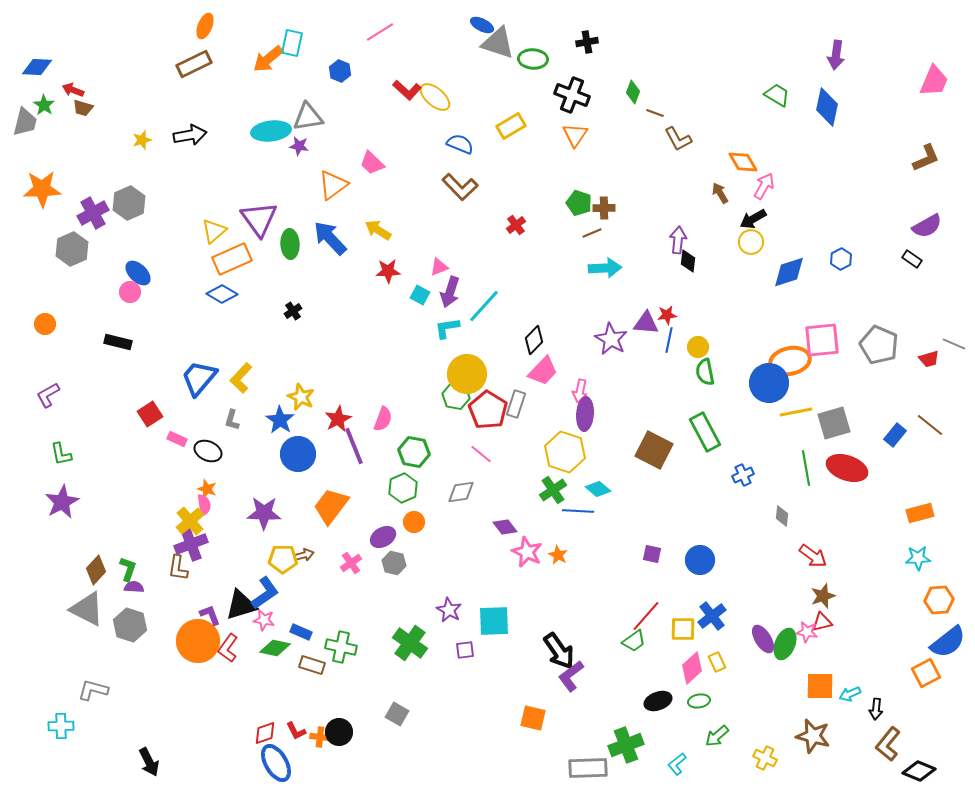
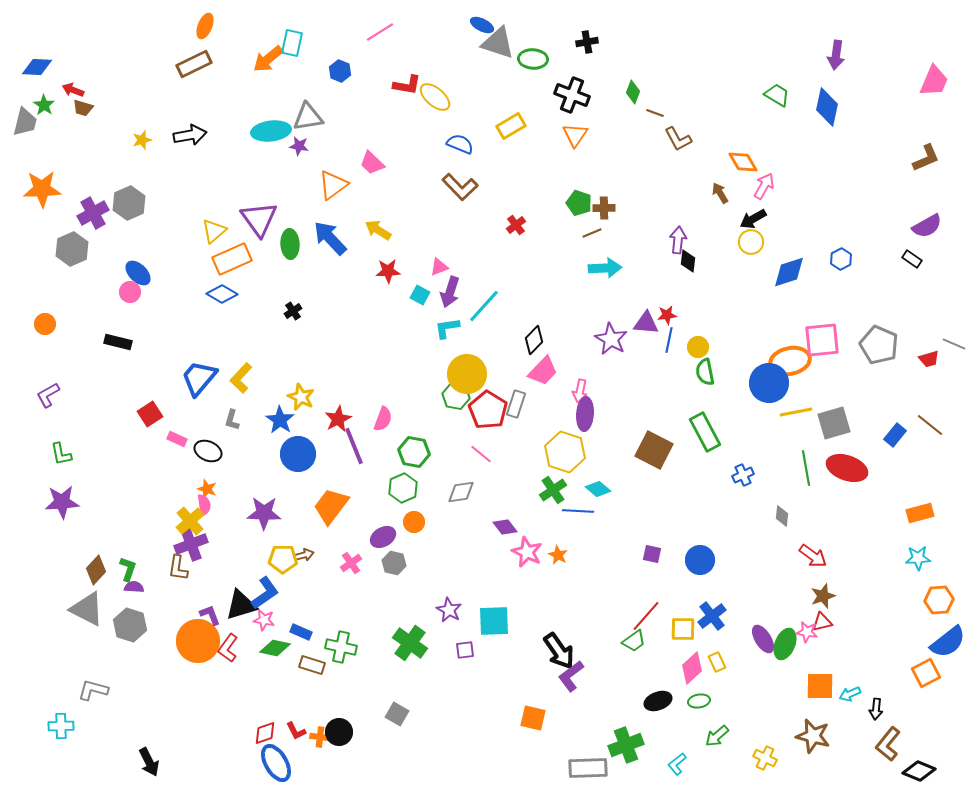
red L-shape at (407, 90): moved 5 px up; rotated 32 degrees counterclockwise
purple star at (62, 502): rotated 24 degrees clockwise
